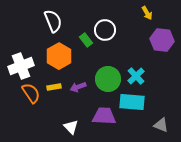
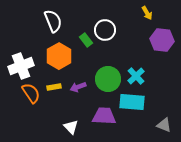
gray triangle: moved 3 px right
